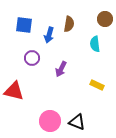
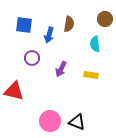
yellow rectangle: moved 6 px left, 10 px up; rotated 16 degrees counterclockwise
